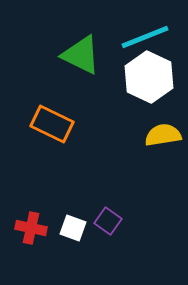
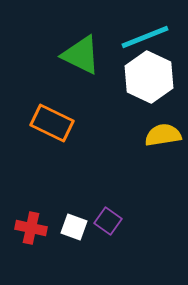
orange rectangle: moved 1 px up
white square: moved 1 px right, 1 px up
